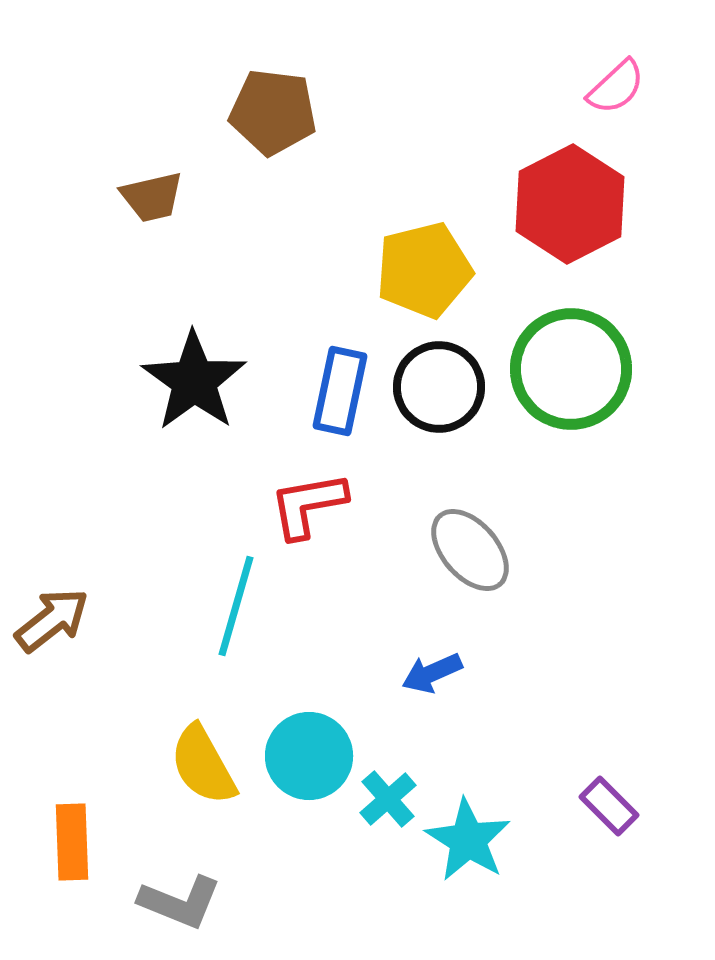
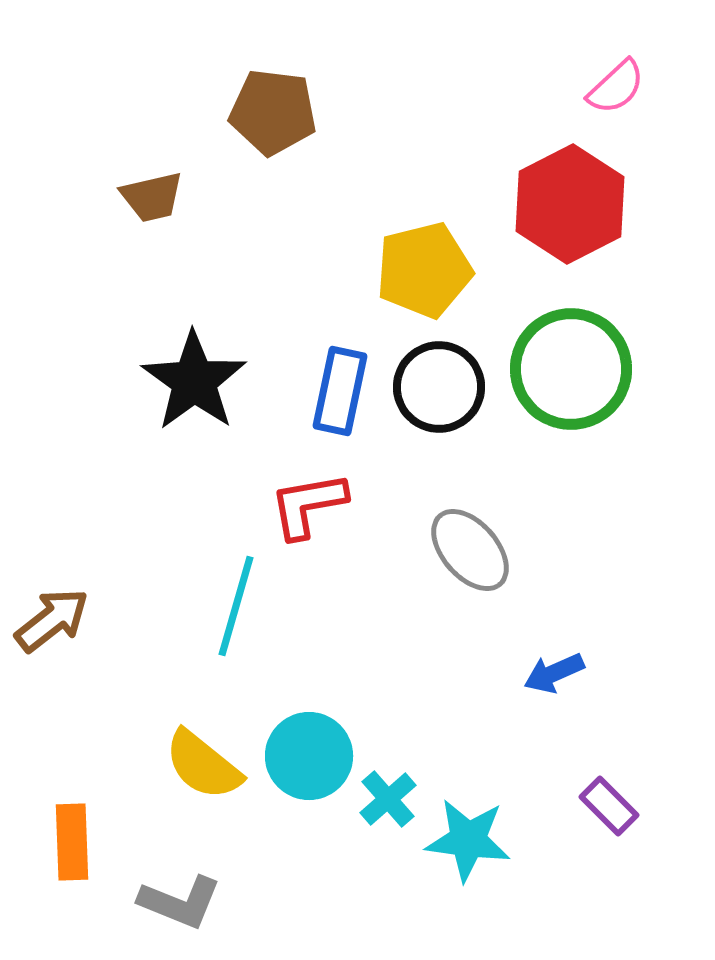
blue arrow: moved 122 px right
yellow semicircle: rotated 22 degrees counterclockwise
cyan star: rotated 24 degrees counterclockwise
